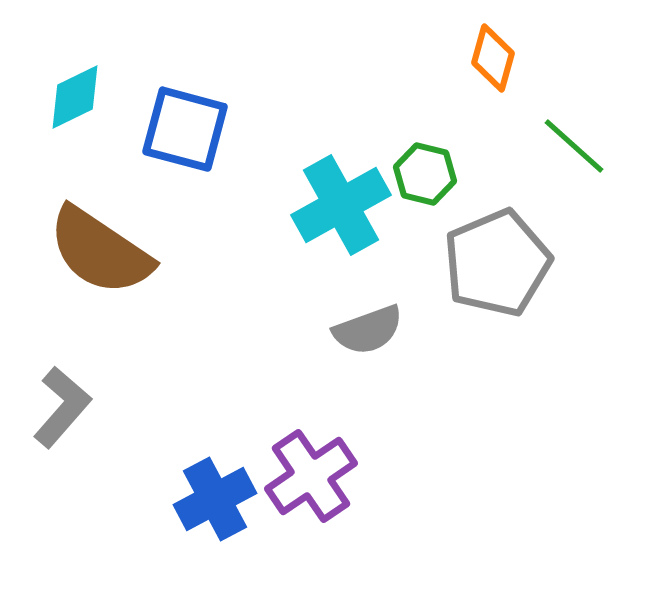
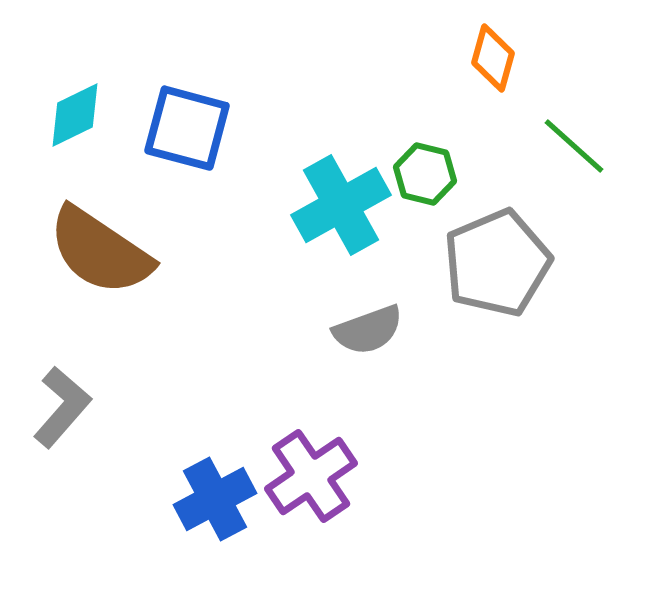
cyan diamond: moved 18 px down
blue square: moved 2 px right, 1 px up
